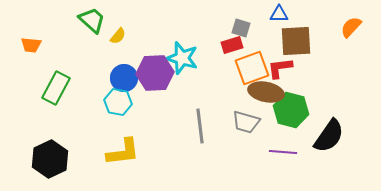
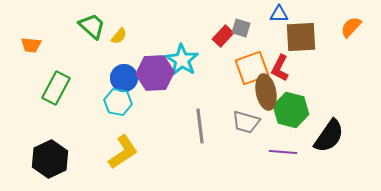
green trapezoid: moved 6 px down
yellow semicircle: moved 1 px right
brown square: moved 5 px right, 4 px up
red rectangle: moved 9 px left, 9 px up; rotated 30 degrees counterclockwise
cyan star: moved 2 px down; rotated 16 degrees clockwise
red L-shape: rotated 56 degrees counterclockwise
brown ellipse: rotated 68 degrees clockwise
yellow L-shape: rotated 27 degrees counterclockwise
